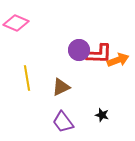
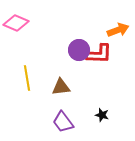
orange arrow: moved 30 px up
brown triangle: rotated 18 degrees clockwise
